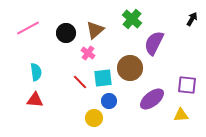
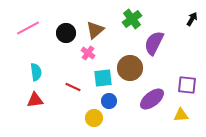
green cross: rotated 12 degrees clockwise
red line: moved 7 px left, 5 px down; rotated 21 degrees counterclockwise
red triangle: rotated 12 degrees counterclockwise
